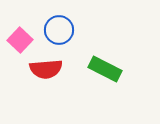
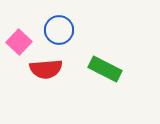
pink square: moved 1 px left, 2 px down
